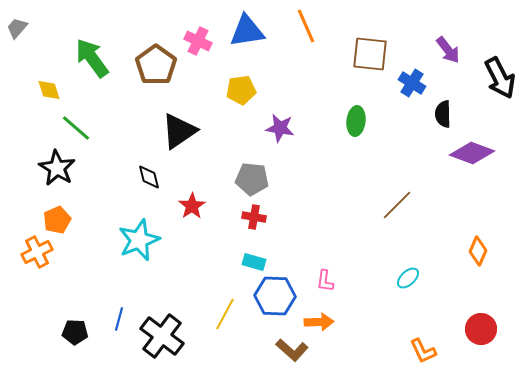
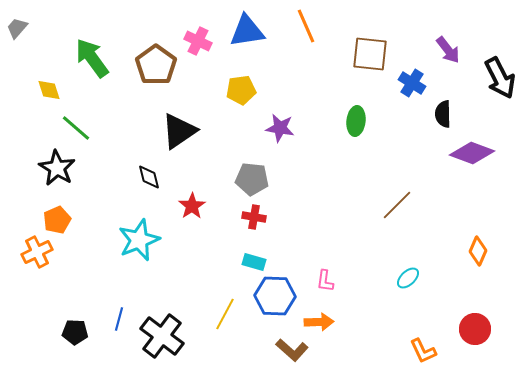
red circle: moved 6 px left
